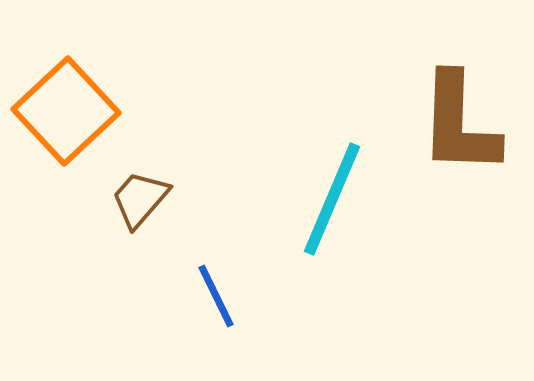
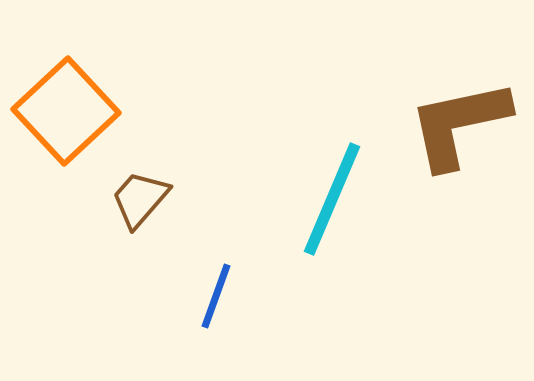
brown L-shape: rotated 76 degrees clockwise
blue line: rotated 46 degrees clockwise
